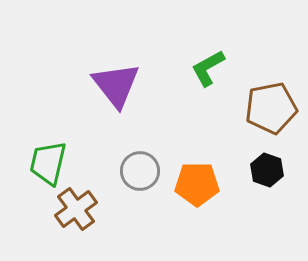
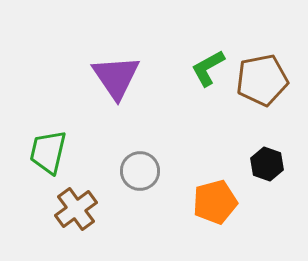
purple triangle: moved 8 px up; rotated 4 degrees clockwise
brown pentagon: moved 9 px left, 28 px up
green trapezoid: moved 11 px up
black hexagon: moved 6 px up
orange pentagon: moved 18 px right, 18 px down; rotated 15 degrees counterclockwise
